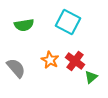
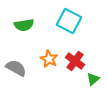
cyan square: moved 1 px right, 1 px up
orange star: moved 1 px left, 1 px up
gray semicircle: rotated 20 degrees counterclockwise
green triangle: moved 2 px right, 2 px down
